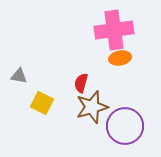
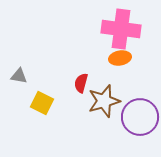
pink cross: moved 7 px right, 1 px up; rotated 15 degrees clockwise
brown star: moved 12 px right, 6 px up
purple circle: moved 15 px right, 9 px up
